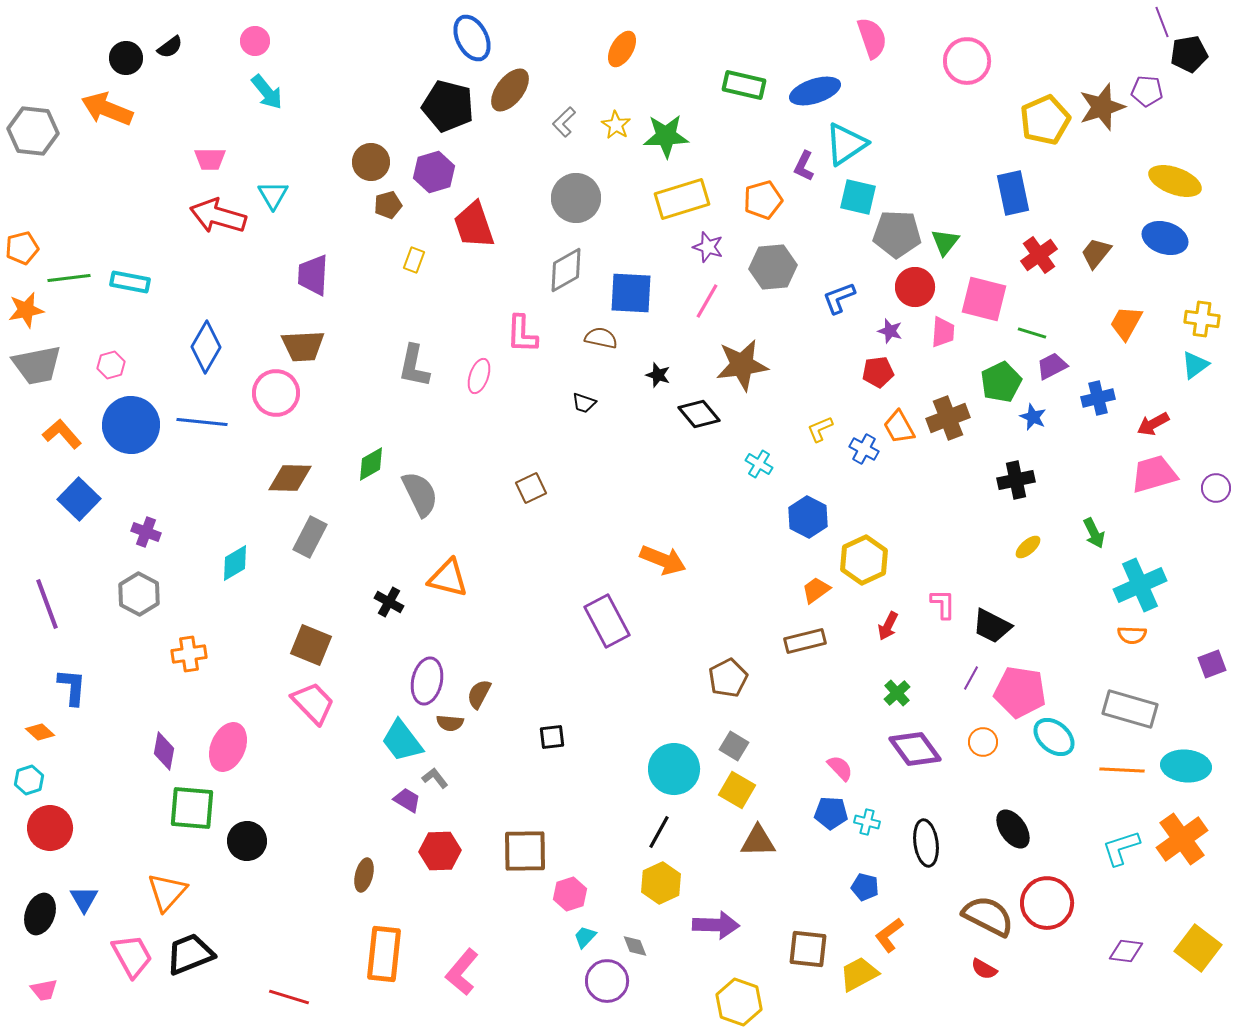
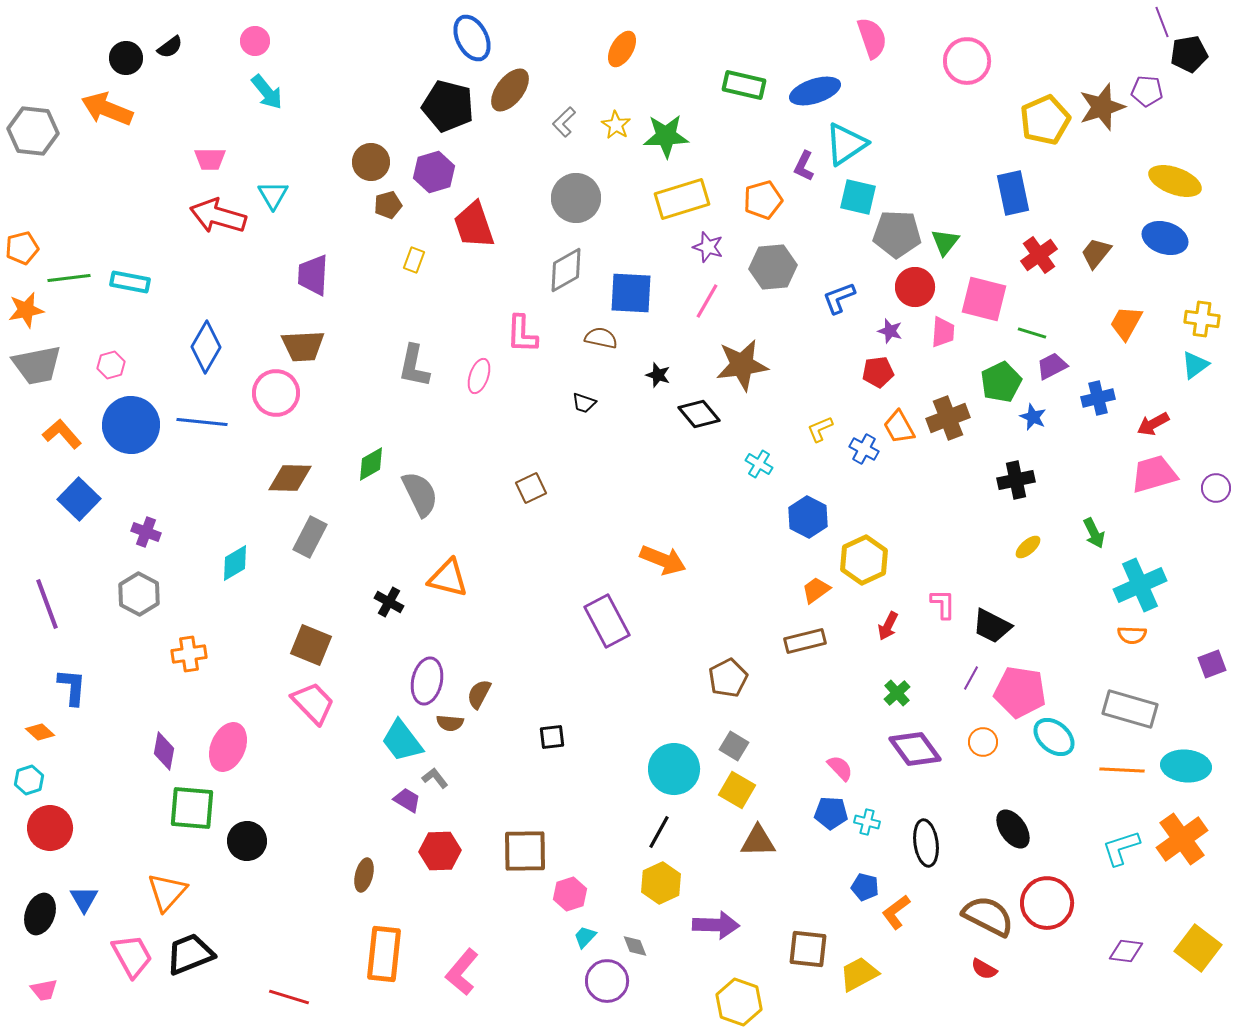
orange L-shape at (889, 935): moved 7 px right, 23 px up
